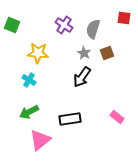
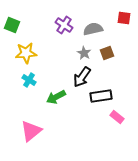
gray semicircle: rotated 60 degrees clockwise
yellow star: moved 12 px left; rotated 10 degrees counterclockwise
green arrow: moved 27 px right, 15 px up
black rectangle: moved 31 px right, 23 px up
pink triangle: moved 9 px left, 9 px up
